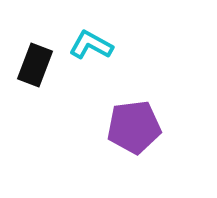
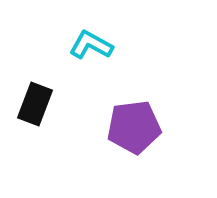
black rectangle: moved 39 px down
